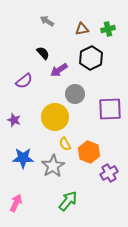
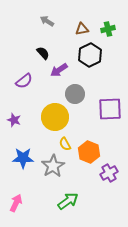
black hexagon: moved 1 px left, 3 px up
green arrow: rotated 15 degrees clockwise
